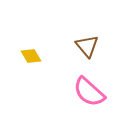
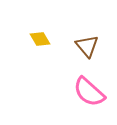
yellow diamond: moved 9 px right, 17 px up
